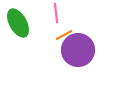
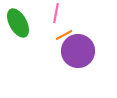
pink line: rotated 18 degrees clockwise
purple circle: moved 1 px down
